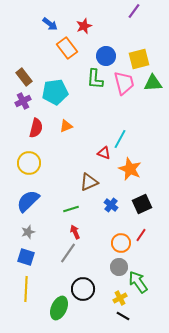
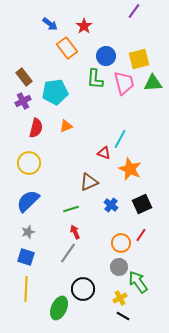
red star: rotated 14 degrees counterclockwise
